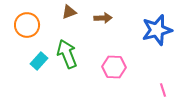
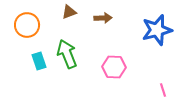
cyan rectangle: rotated 60 degrees counterclockwise
